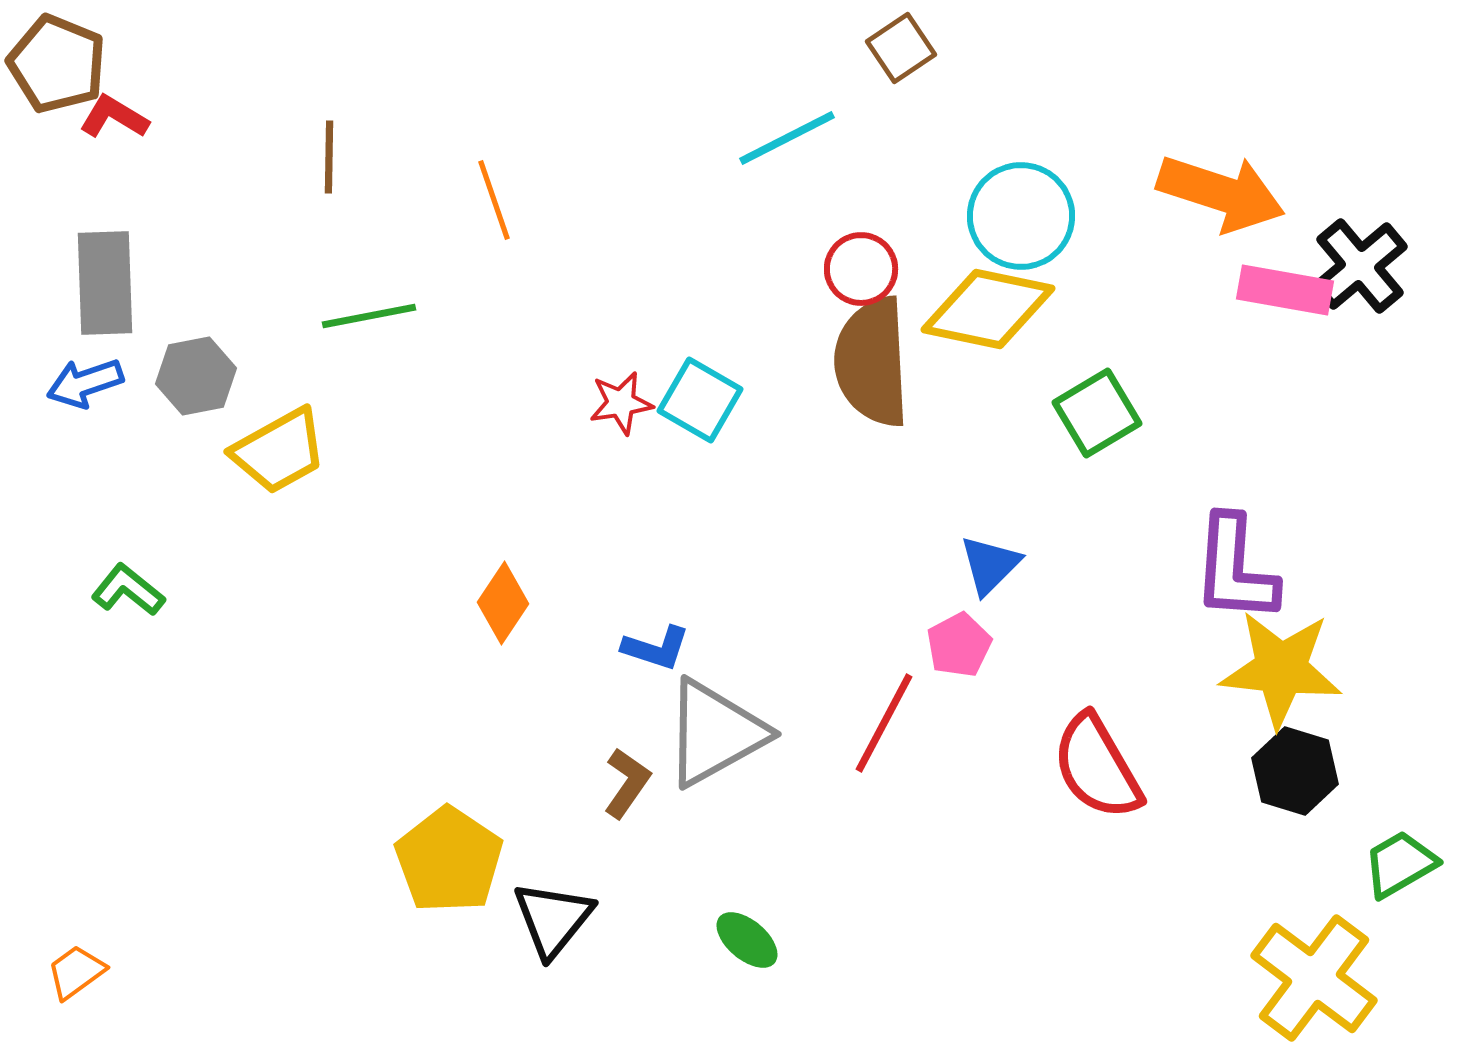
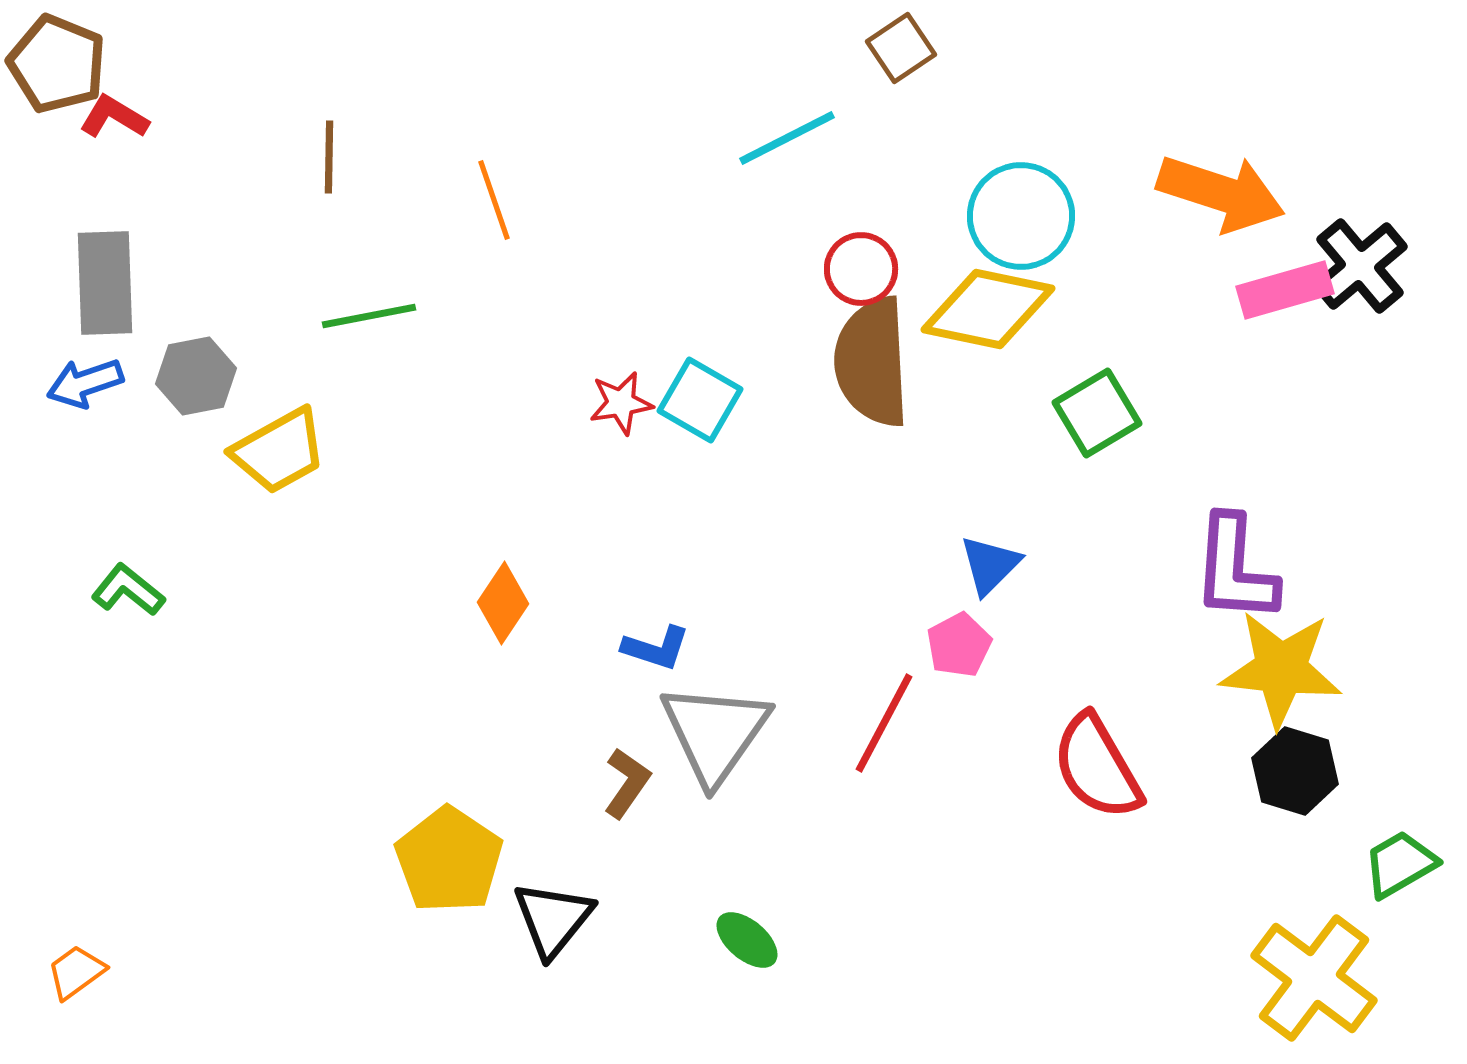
pink rectangle: rotated 26 degrees counterclockwise
gray triangle: rotated 26 degrees counterclockwise
